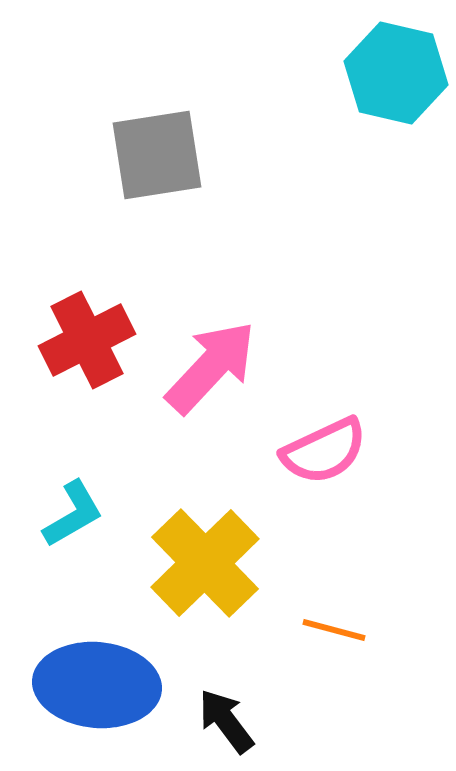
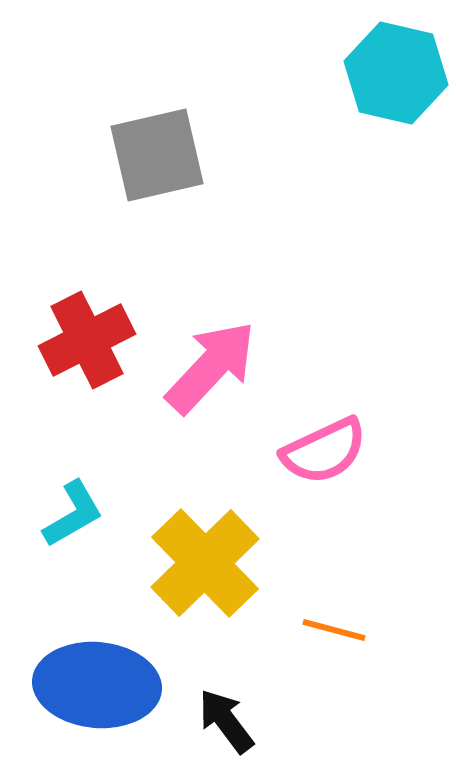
gray square: rotated 4 degrees counterclockwise
